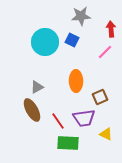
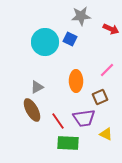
red arrow: rotated 119 degrees clockwise
blue square: moved 2 px left, 1 px up
pink line: moved 2 px right, 18 px down
